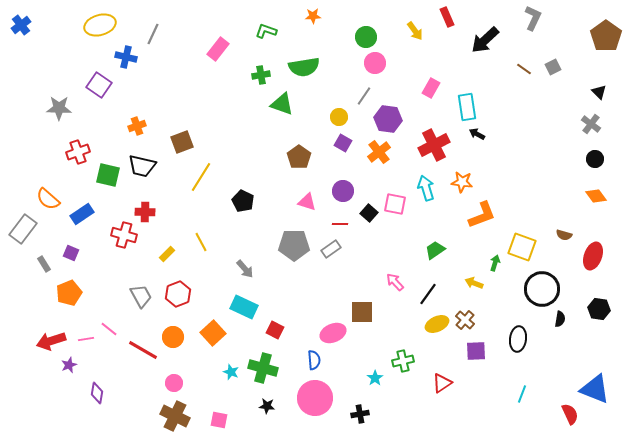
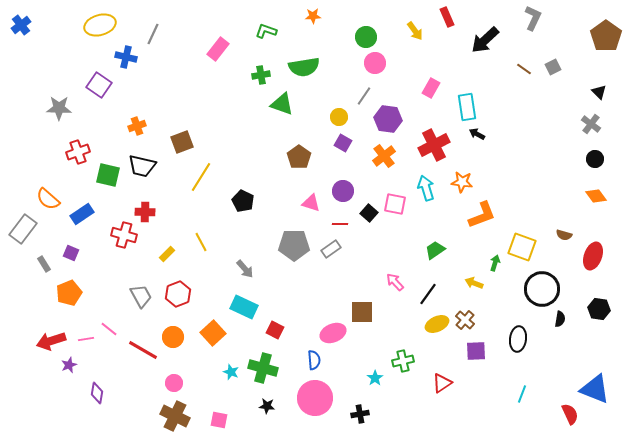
orange cross at (379, 152): moved 5 px right, 4 px down
pink triangle at (307, 202): moved 4 px right, 1 px down
